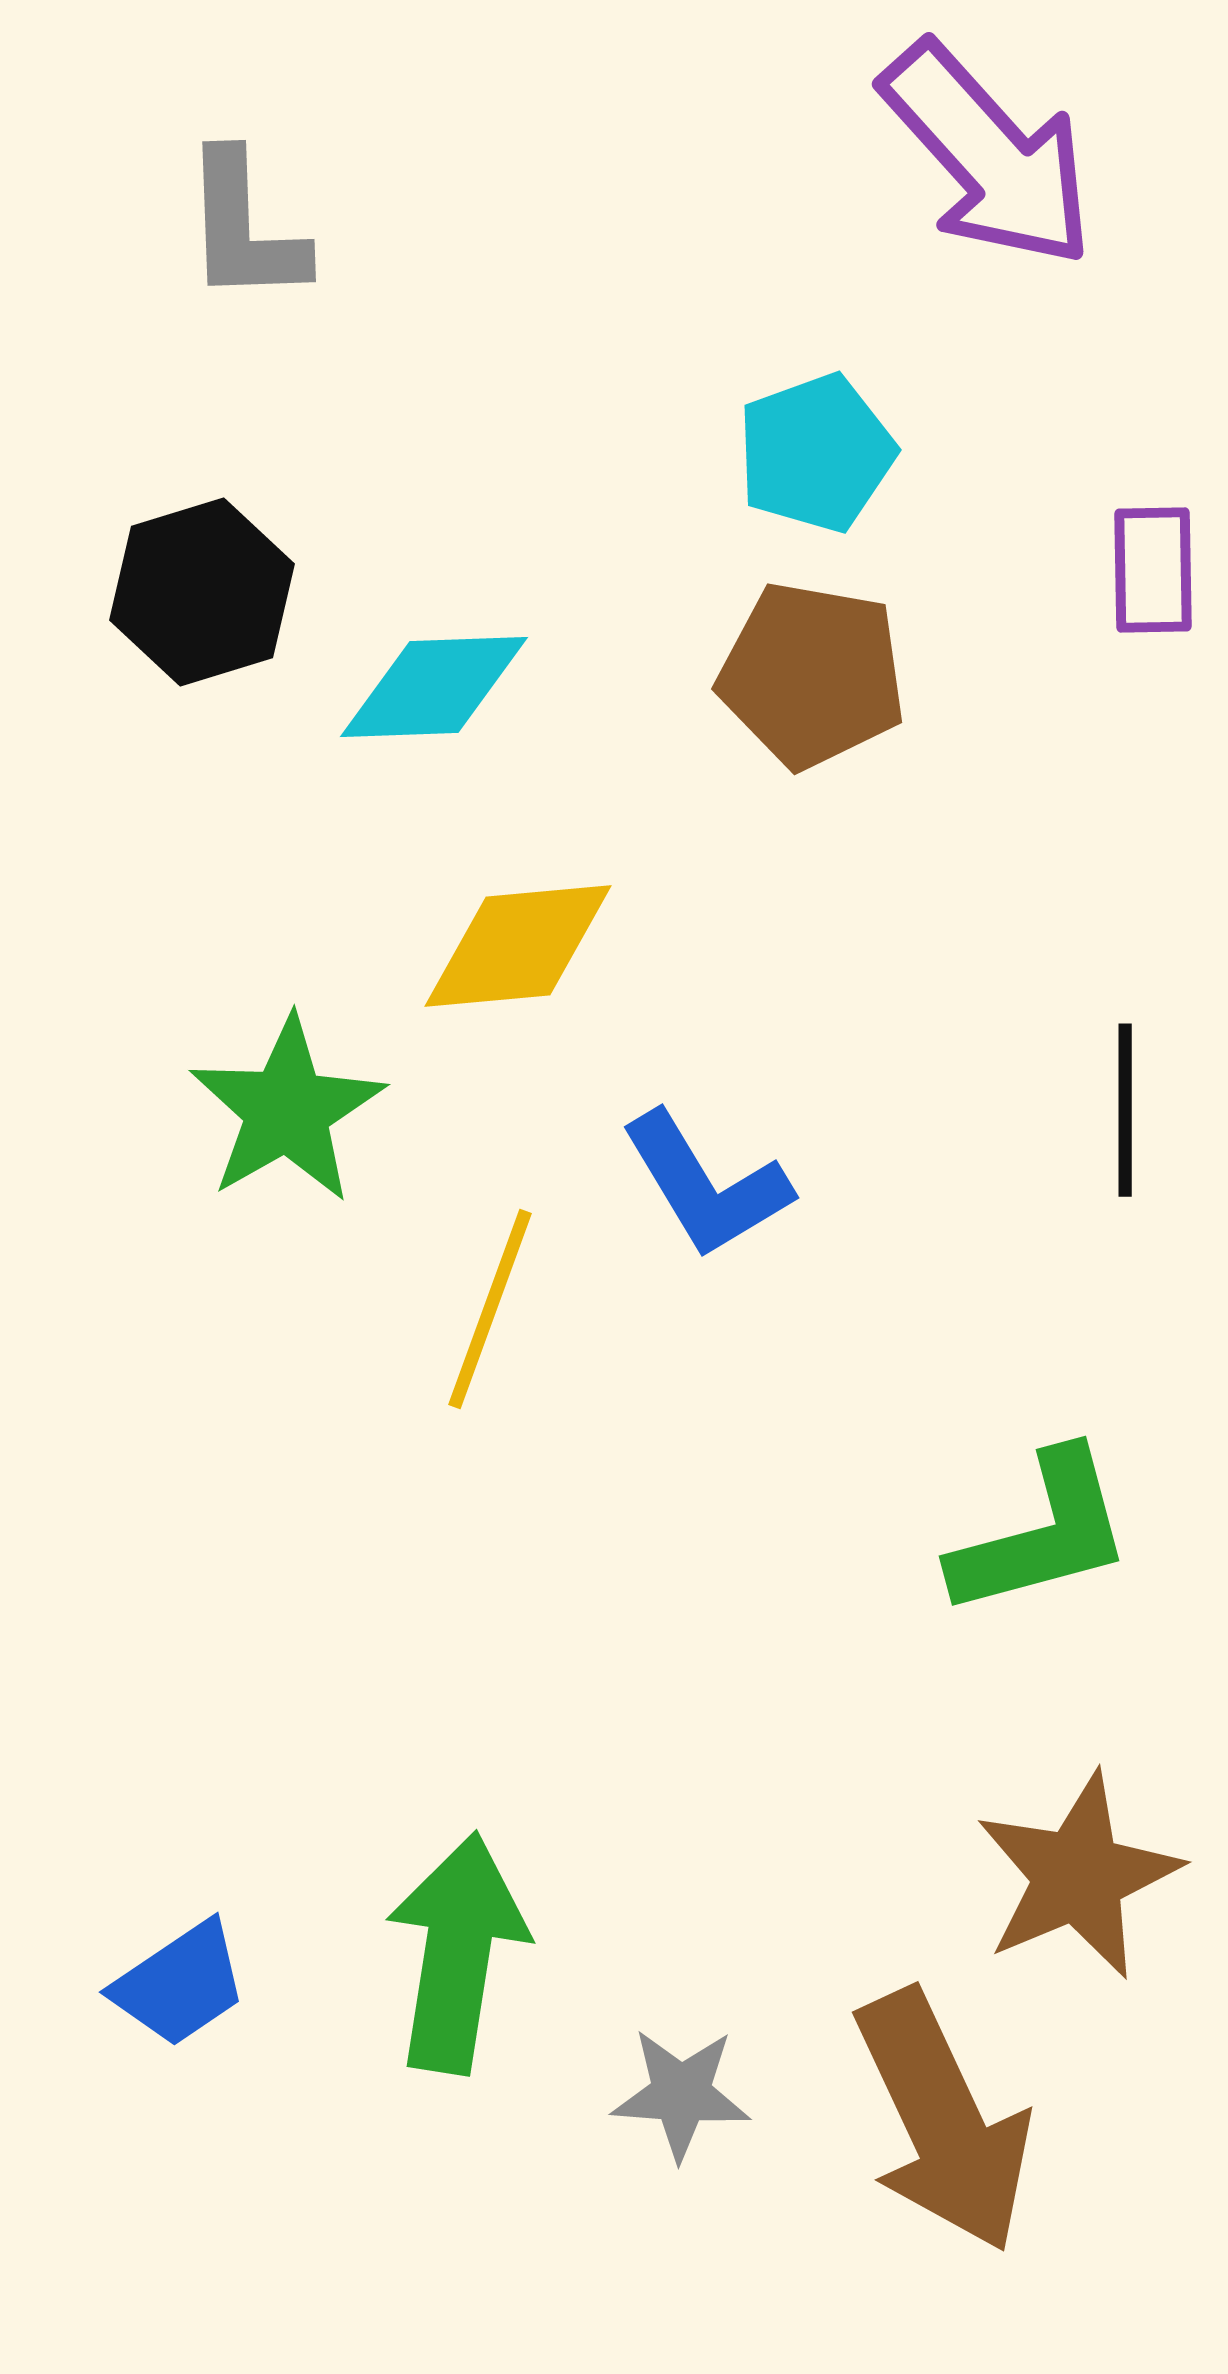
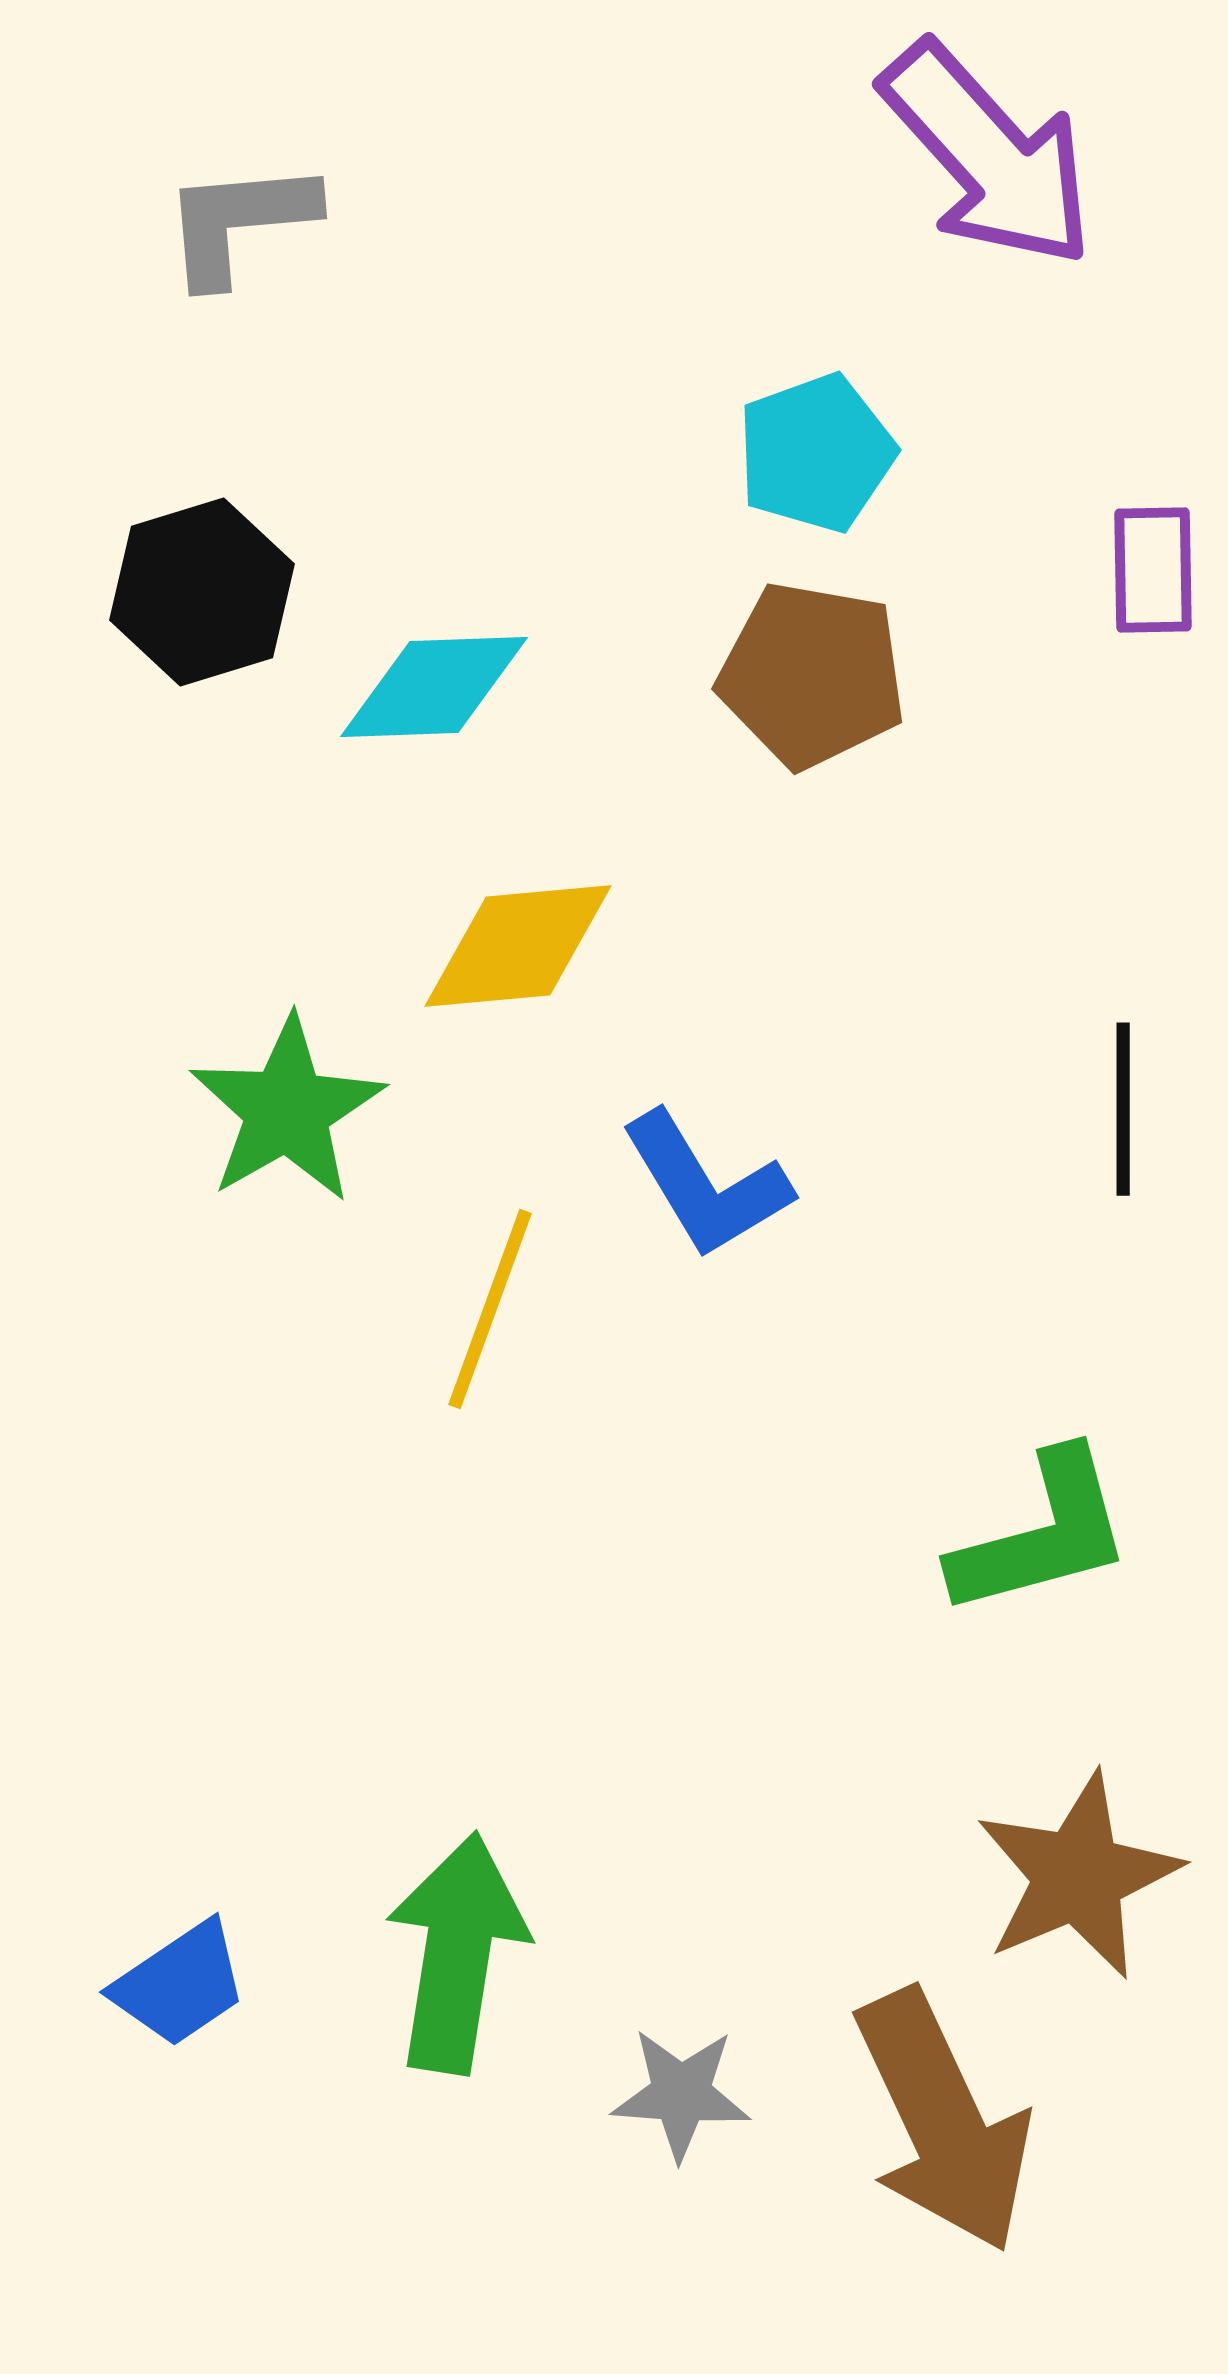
gray L-shape: moved 5 px left, 6 px up; rotated 87 degrees clockwise
black line: moved 2 px left, 1 px up
